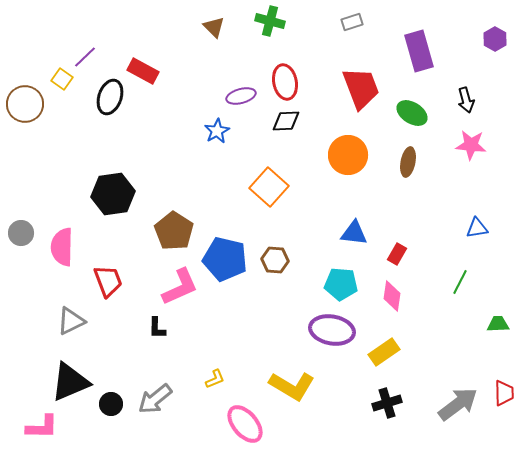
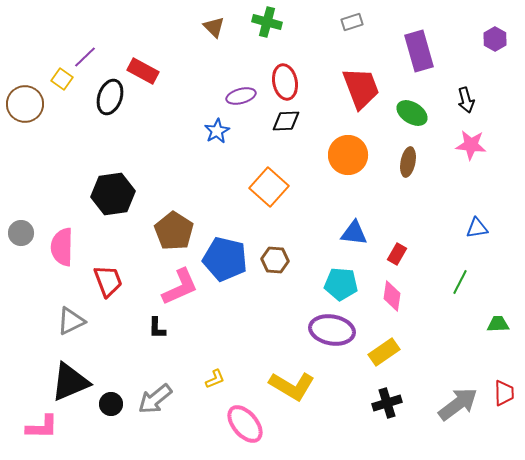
green cross at (270, 21): moved 3 px left, 1 px down
